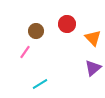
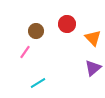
cyan line: moved 2 px left, 1 px up
